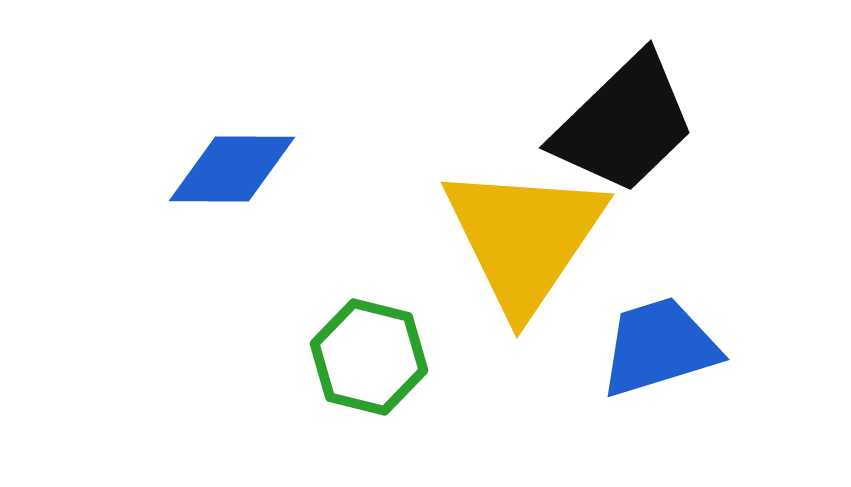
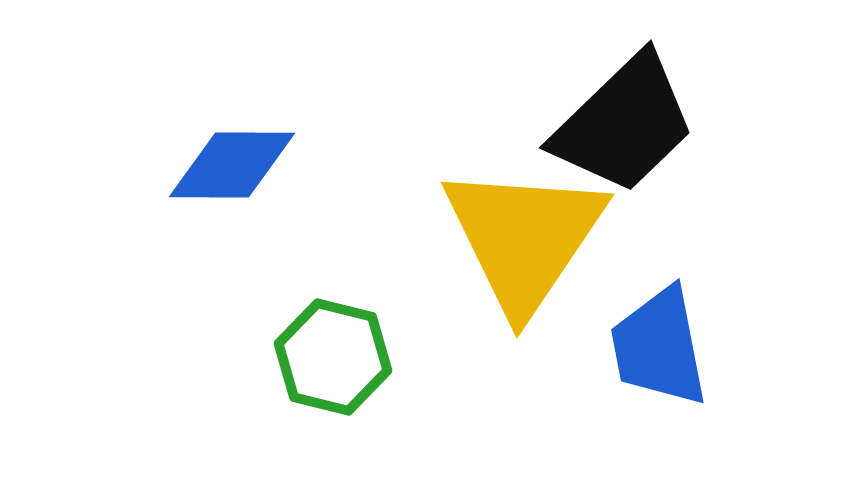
blue diamond: moved 4 px up
blue trapezoid: rotated 84 degrees counterclockwise
green hexagon: moved 36 px left
